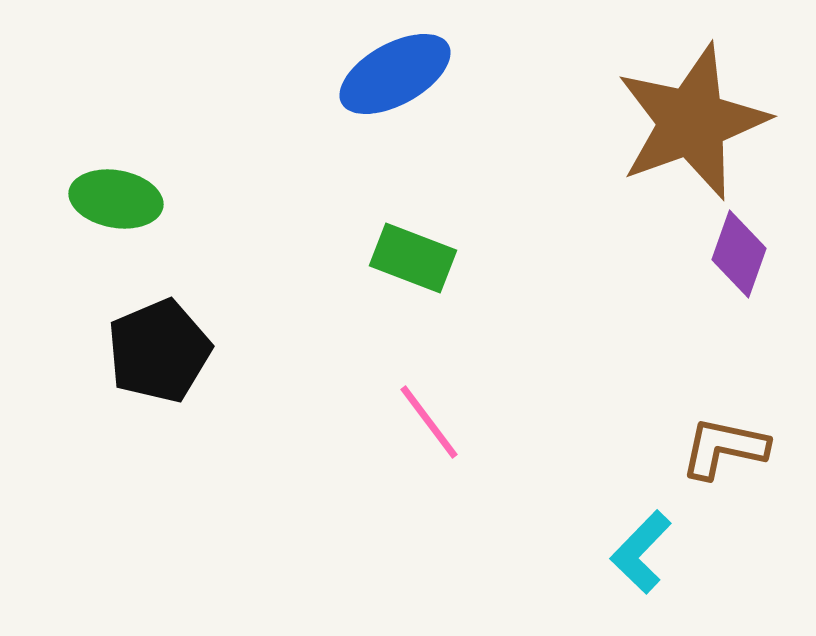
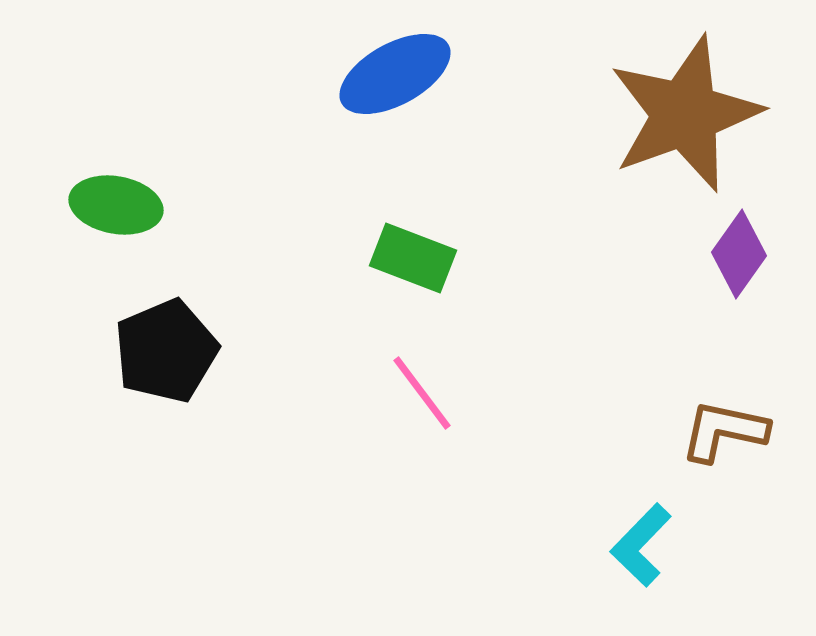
brown star: moved 7 px left, 8 px up
green ellipse: moved 6 px down
purple diamond: rotated 16 degrees clockwise
black pentagon: moved 7 px right
pink line: moved 7 px left, 29 px up
brown L-shape: moved 17 px up
cyan L-shape: moved 7 px up
